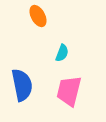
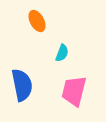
orange ellipse: moved 1 px left, 5 px down
pink trapezoid: moved 5 px right
